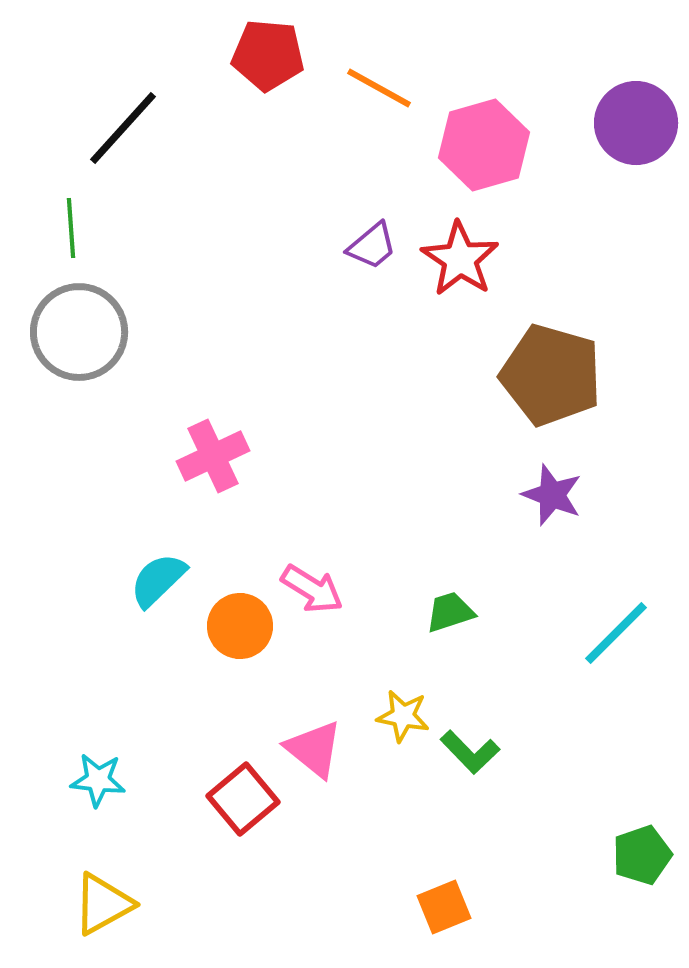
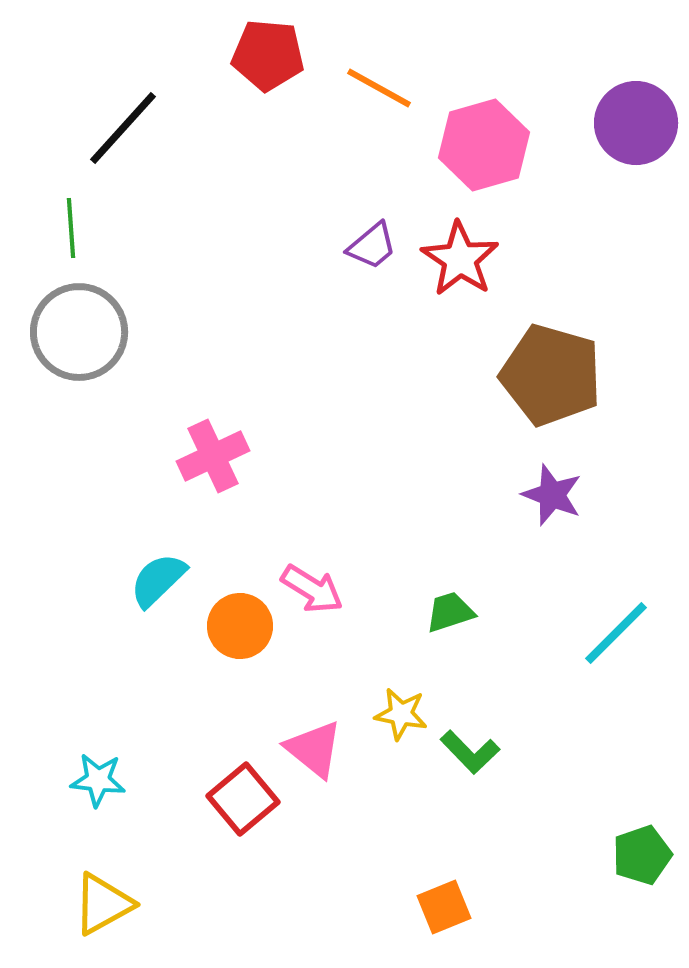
yellow star: moved 2 px left, 2 px up
